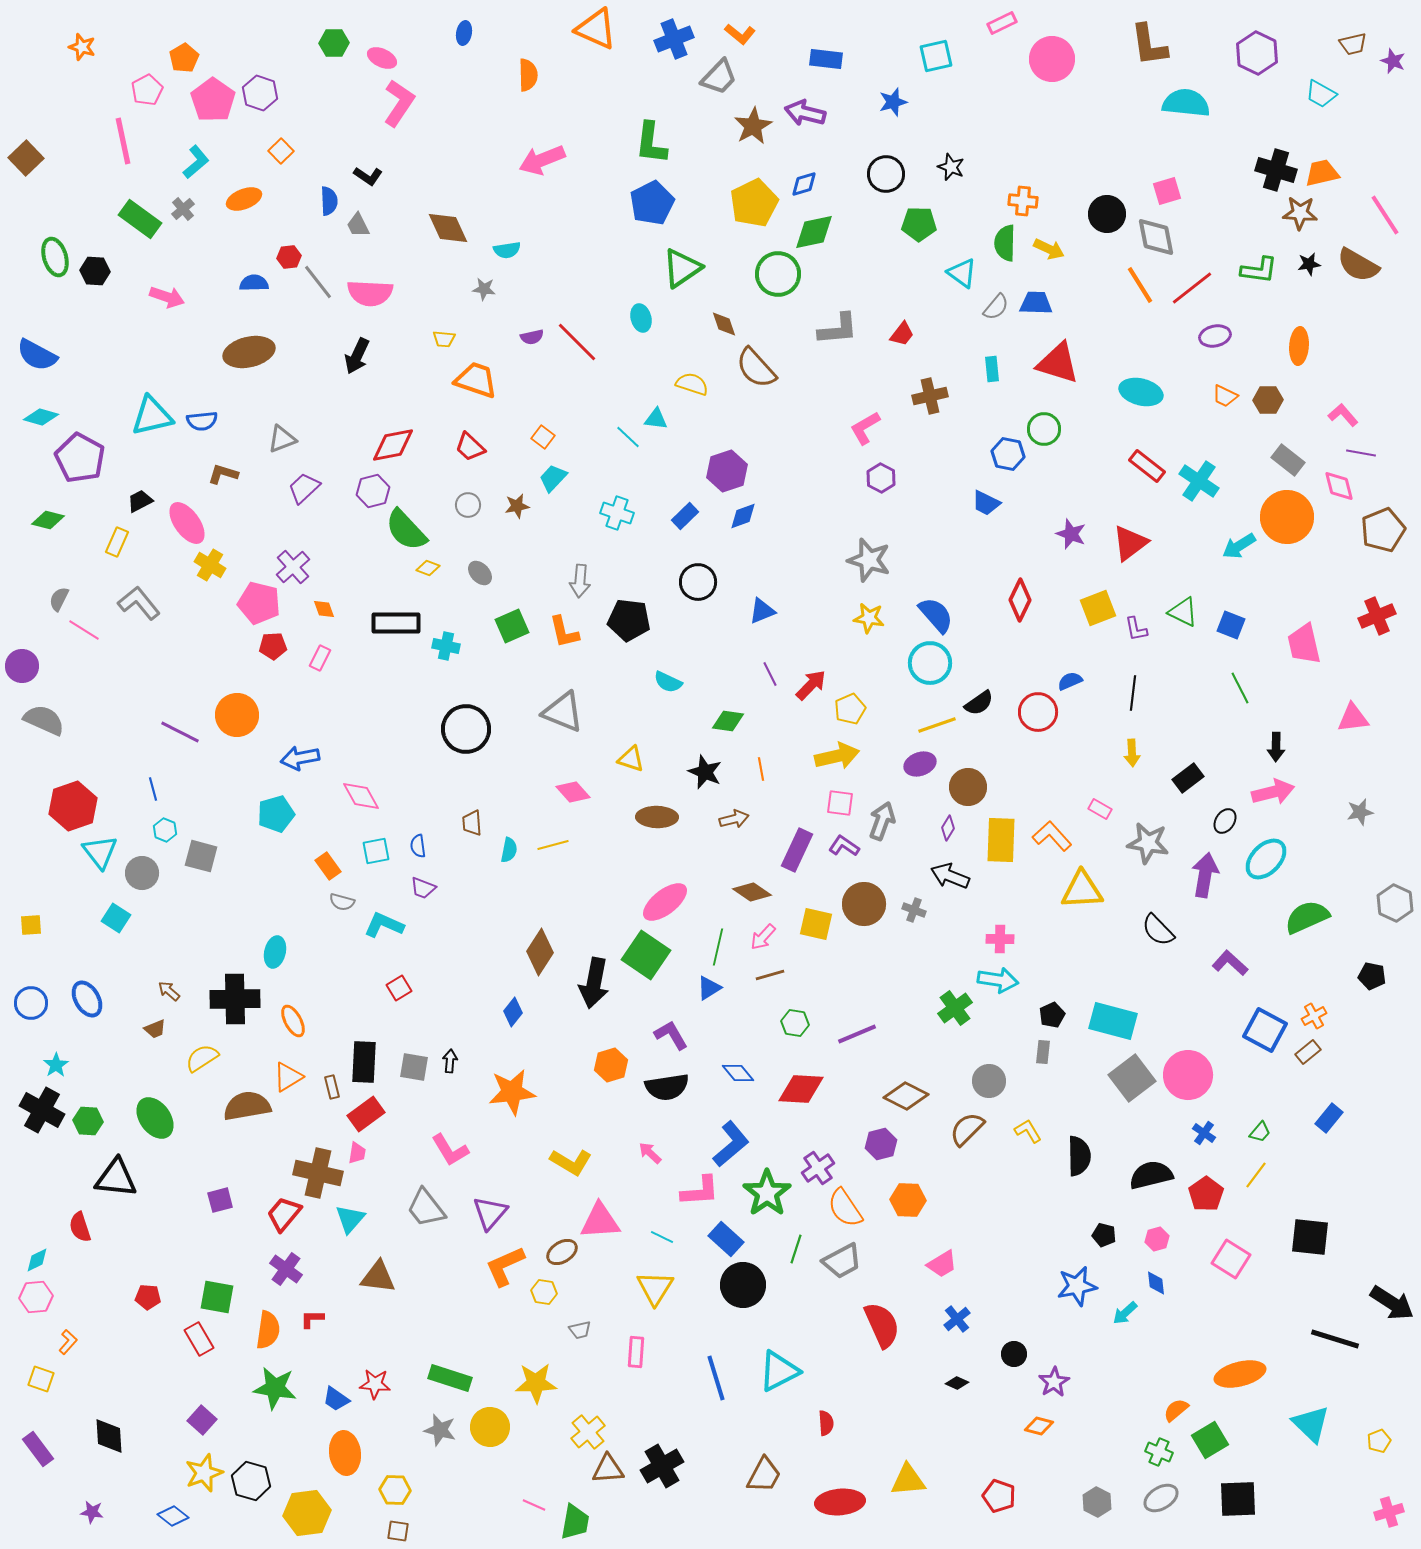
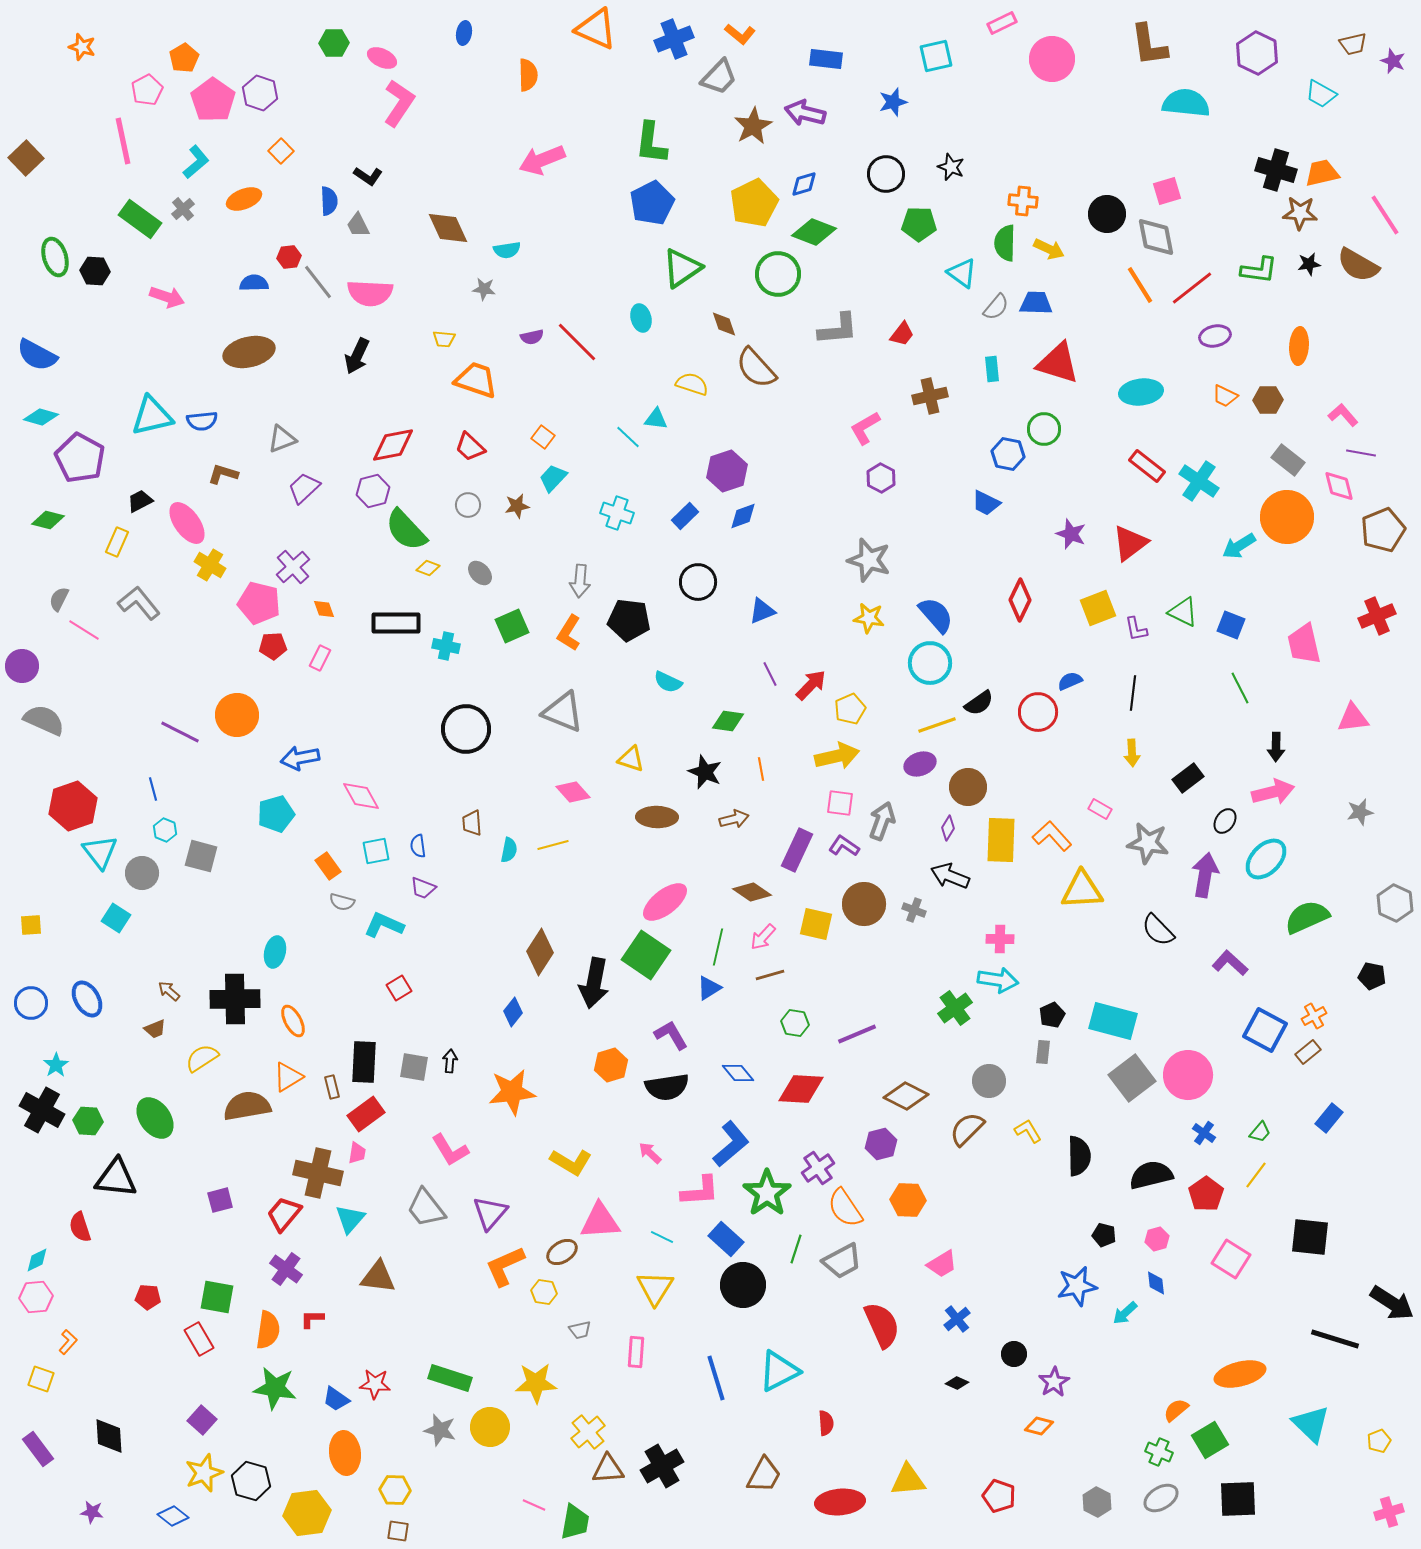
green diamond at (814, 232): rotated 33 degrees clockwise
cyan ellipse at (1141, 392): rotated 21 degrees counterclockwise
orange L-shape at (564, 632): moved 5 px right, 1 px down; rotated 45 degrees clockwise
